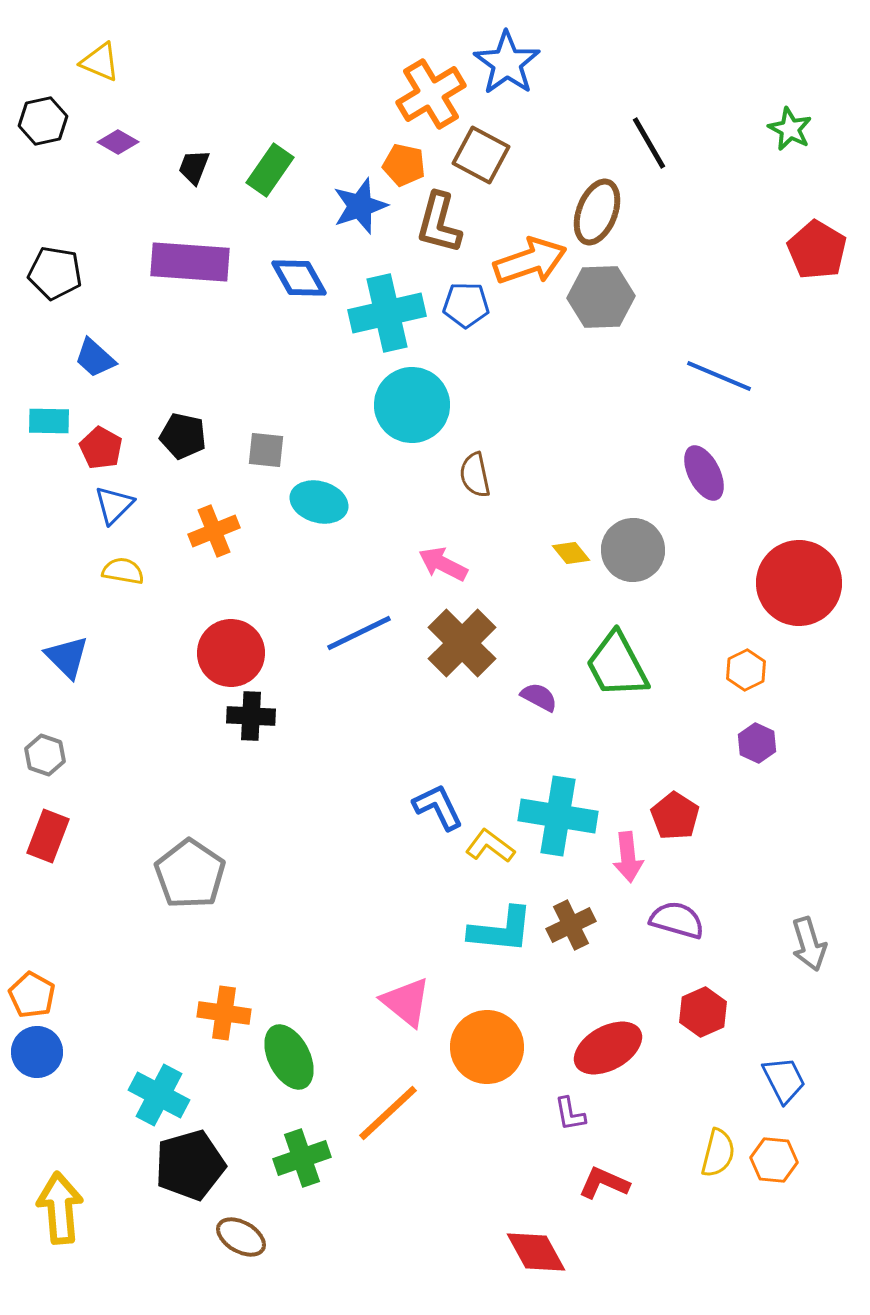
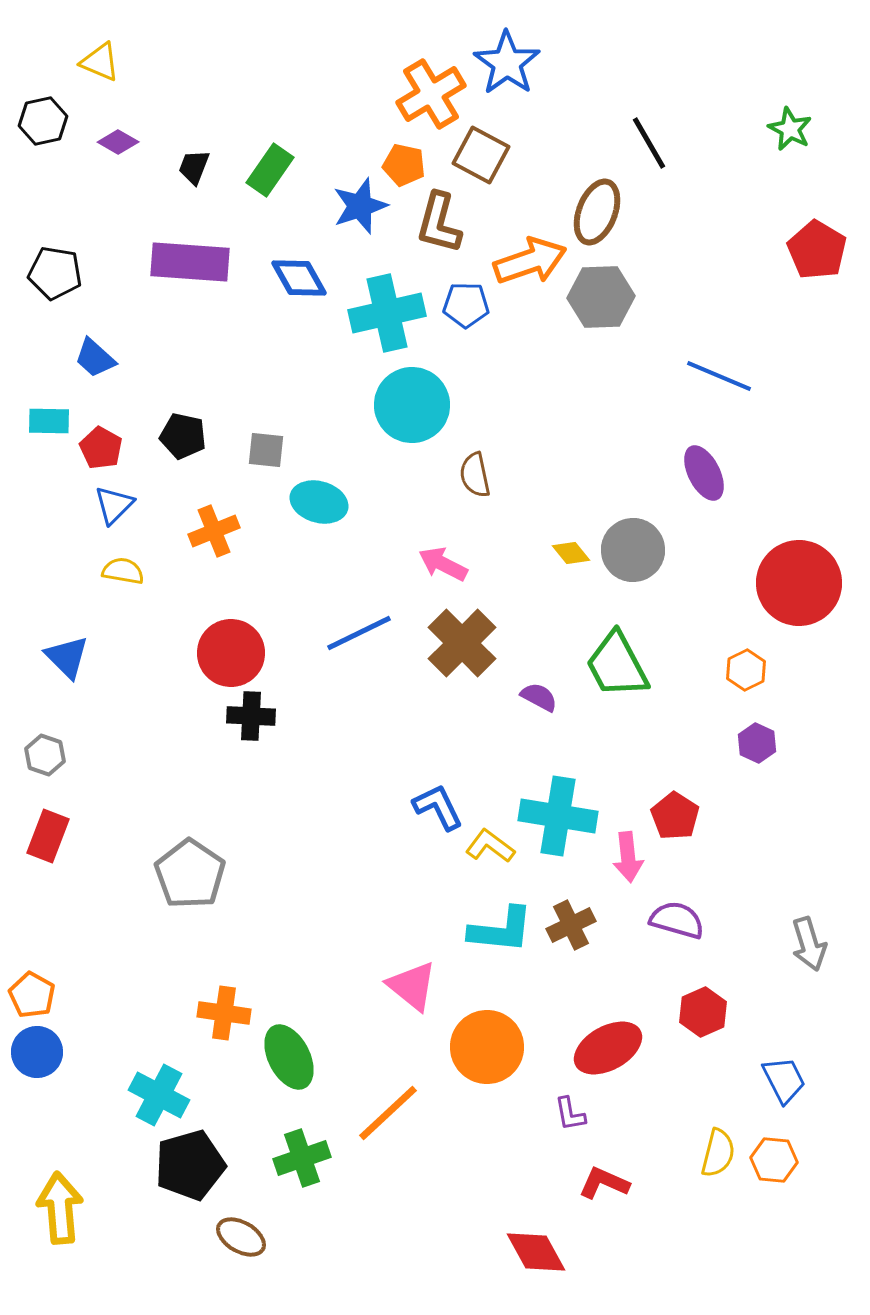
pink triangle at (406, 1002): moved 6 px right, 16 px up
